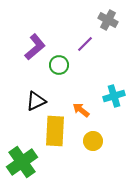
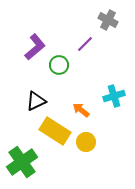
yellow rectangle: rotated 60 degrees counterclockwise
yellow circle: moved 7 px left, 1 px down
